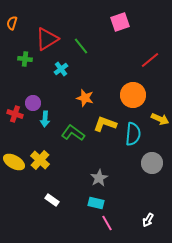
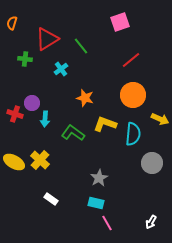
red line: moved 19 px left
purple circle: moved 1 px left
white rectangle: moved 1 px left, 1 px up
white arrow: moved 3 px right, 2 px down
